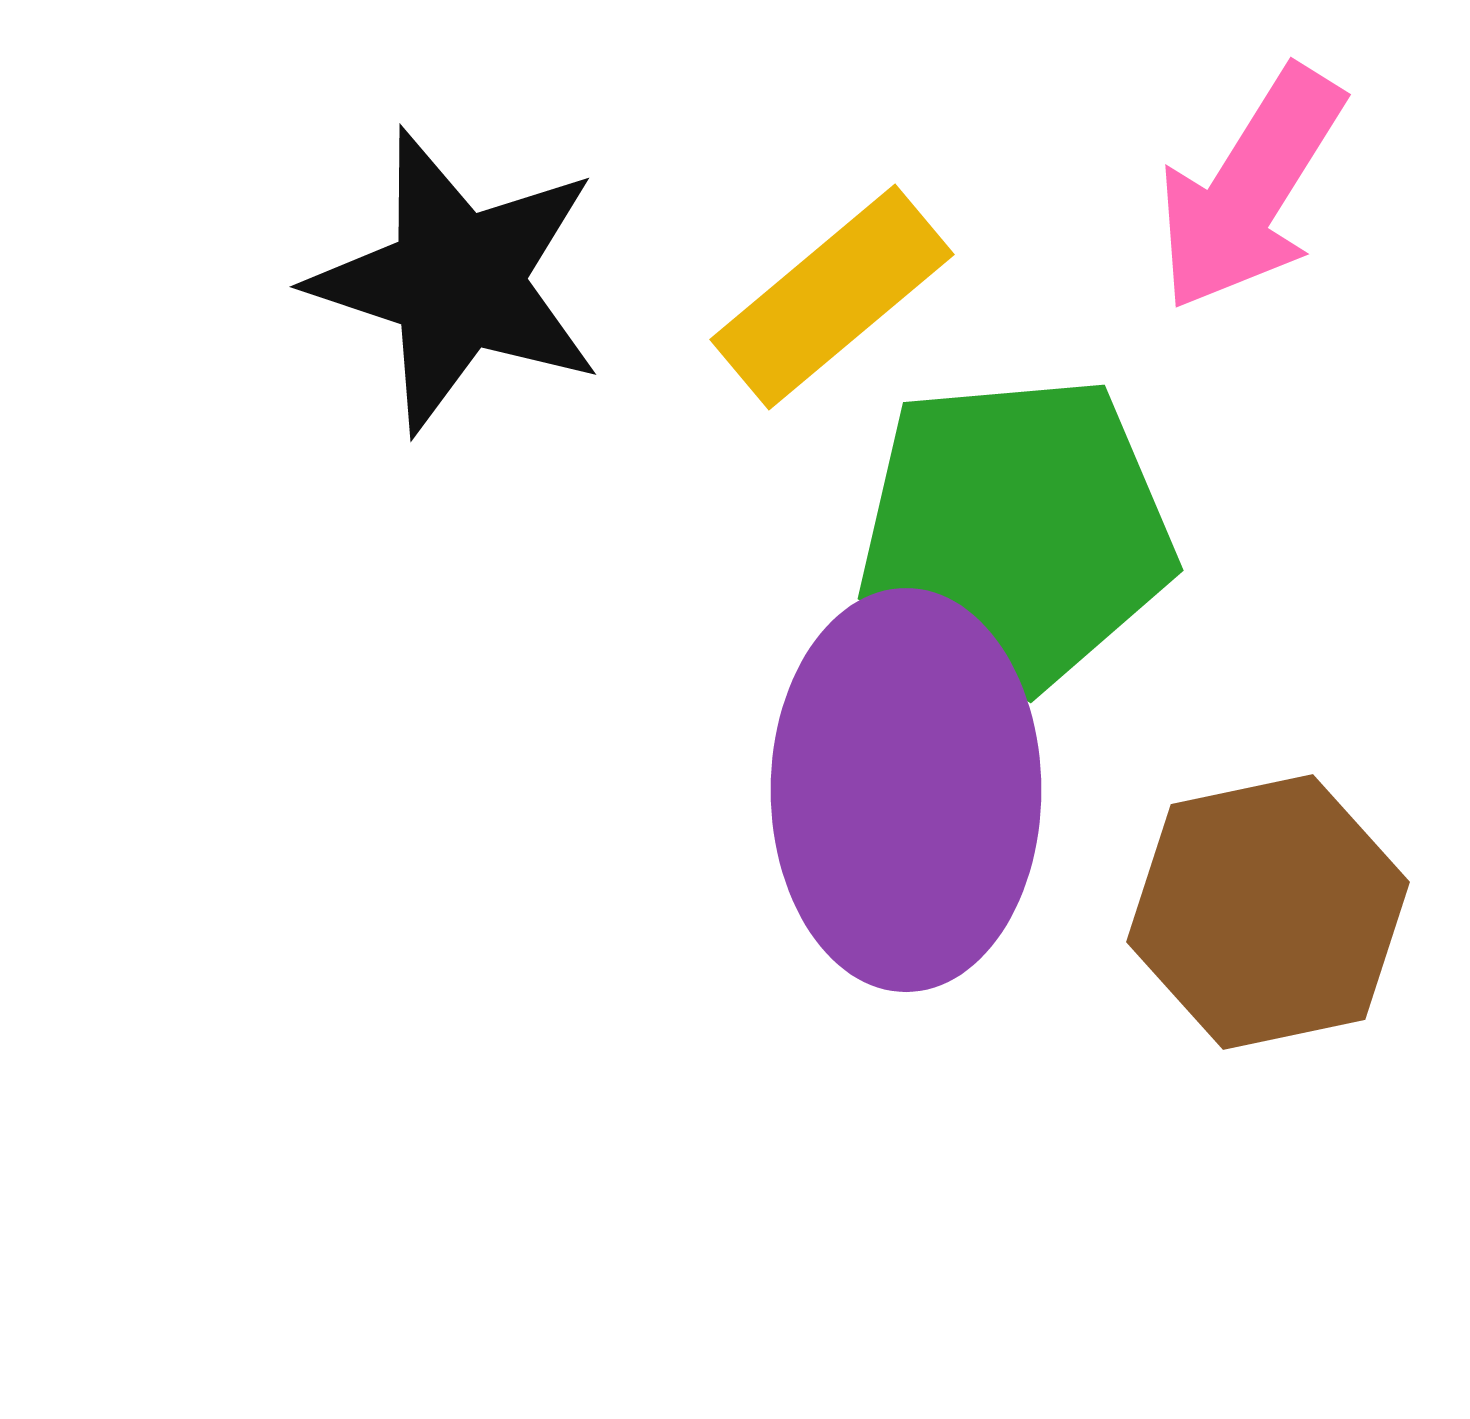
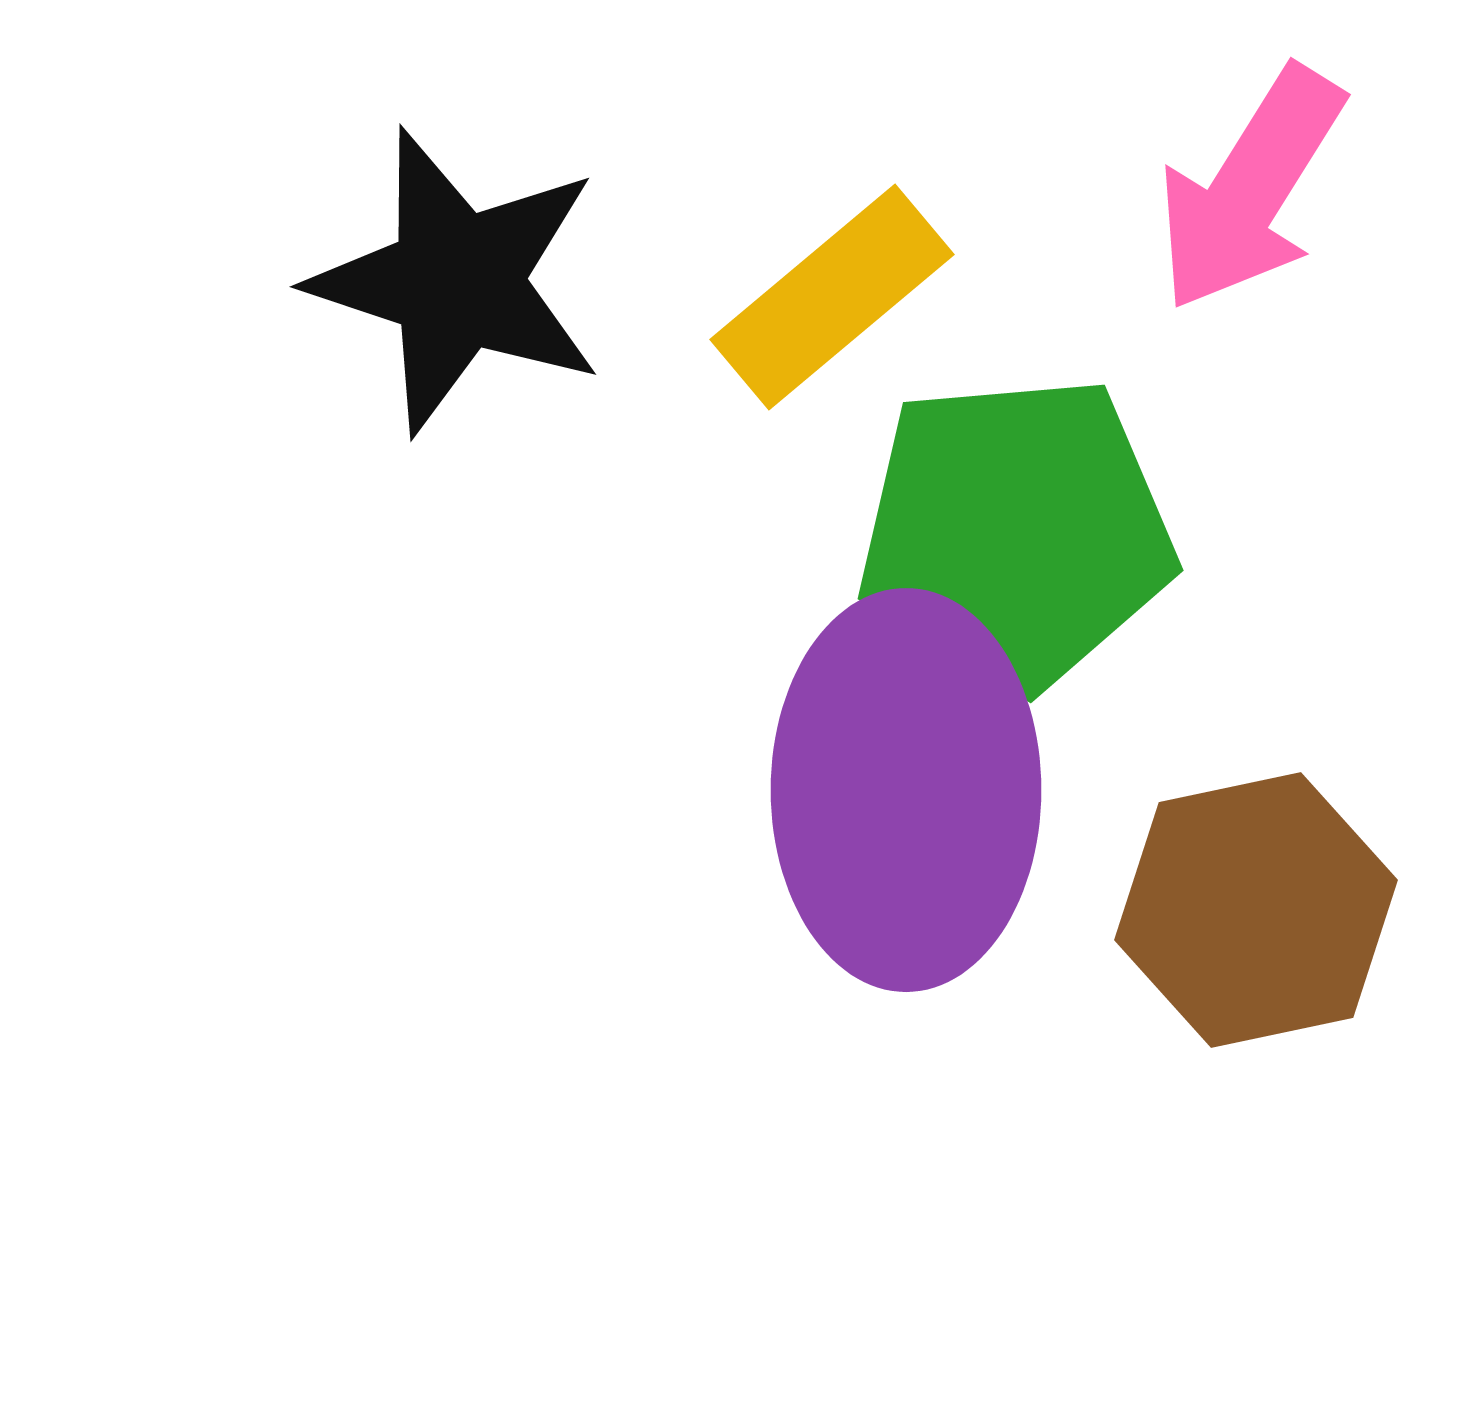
brown hexagon: moved 12 px left, 2 px up
